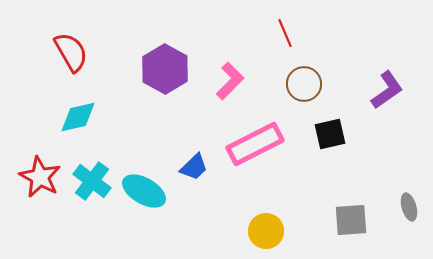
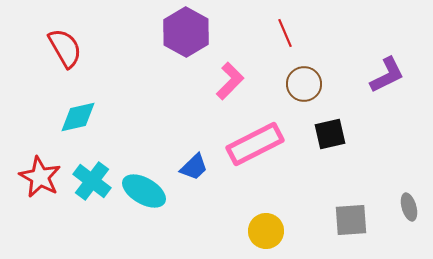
red semicircle: moved 6 px left, 4 px up
purple hexagon: moved 21 px right, 37 px up
purple L-shape: moved 15 px up; rotated 9 degrees clockwise
